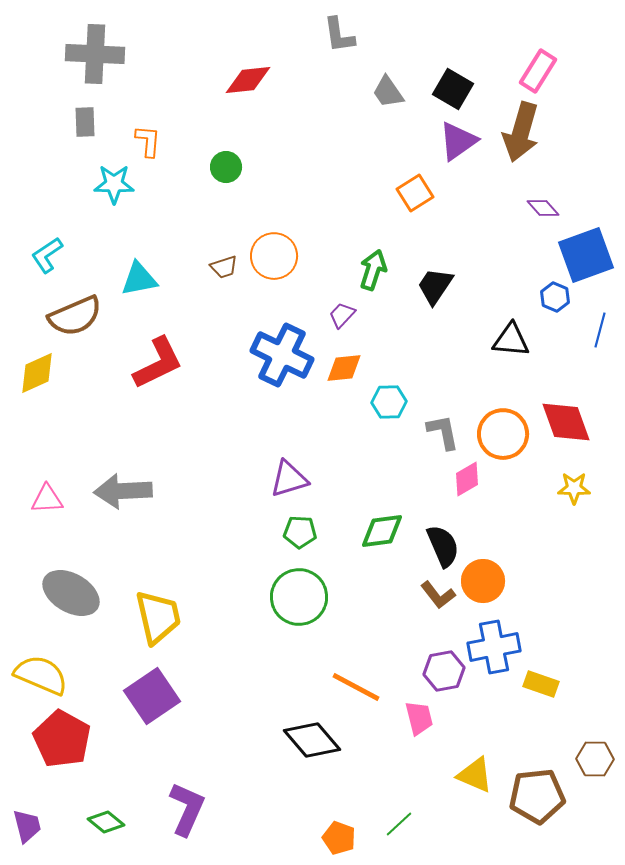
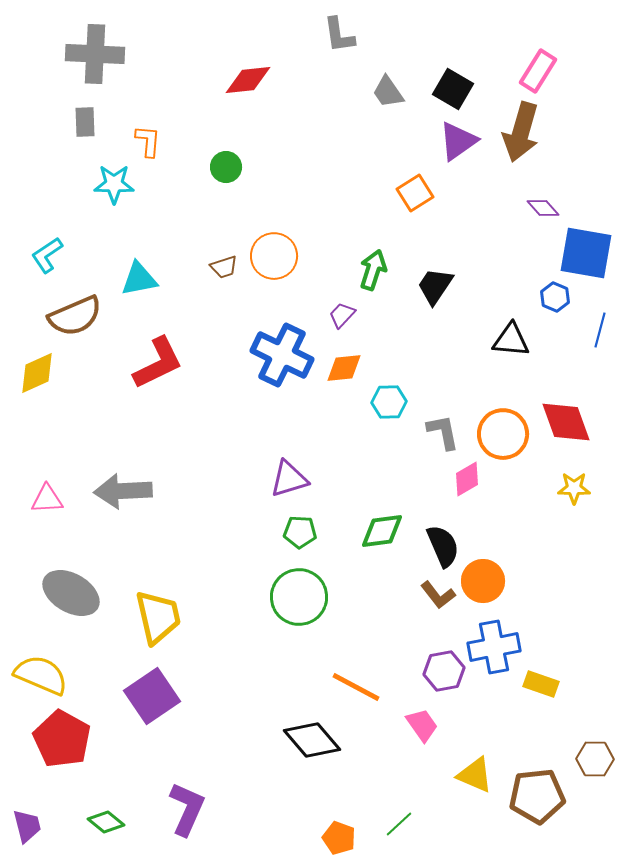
blue square at (586, 255): moved 2 px up; rotated 30 degrees clockwise
pink trapezoid at (419, 718): moved 3 px right, 7 px down; rotated 21 degrees counterclockwise
